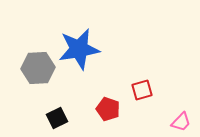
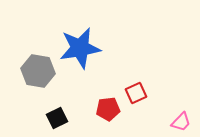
blue star: moved 1 px right, 1 px up
gray hexagon: moved 3 px down; rotated 12 degrees clockwise
red square: moved 6 px left, 3 px down; rotated 10 degrees counterclockwise
red pentagon: rotated 25 degrees counterclockwise
